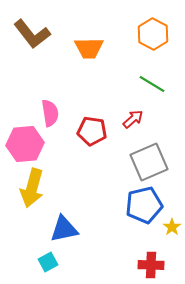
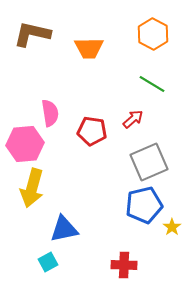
brown L-shape: rotated 141 degrees clockwise
red cross: moved 27 px left
